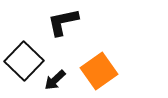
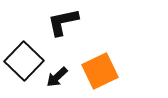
orange square: moved 1 px right; rotated 9 degrees clockwise
black arrow: moved 2 px right, 3 px up
